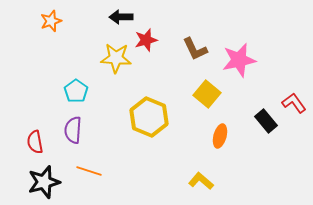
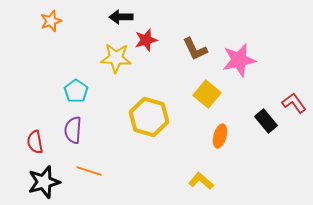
yellow hexagon: rotated 6 degrees counterclockwise
